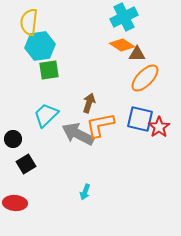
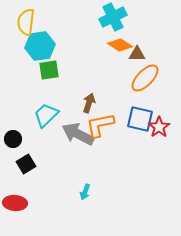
cyan cross: moved 11 px left
yellow semicircle: moved 3 px left
orange diamond: moved 2 px left
